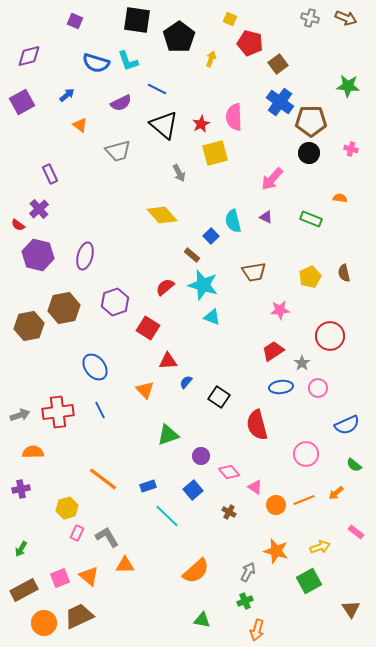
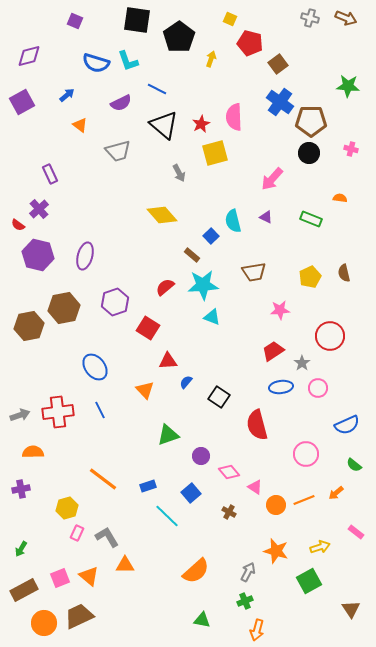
cyan star at (203, 285): rotated 20 degrees counterclockwise
blue square at (193, 490): moved 2 px left, 3 px down
